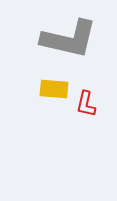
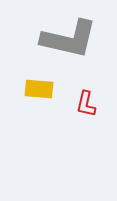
yellow rectangle: moved 15 px left
